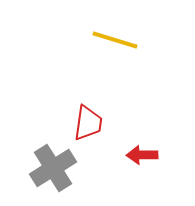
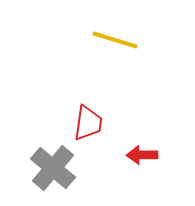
gray cross: rotated 18 degrees counterclockwise
